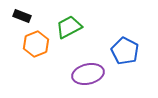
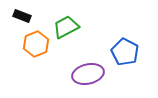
green trapezoid: moved 3 px left
blue pentagon: moved 1 px down
